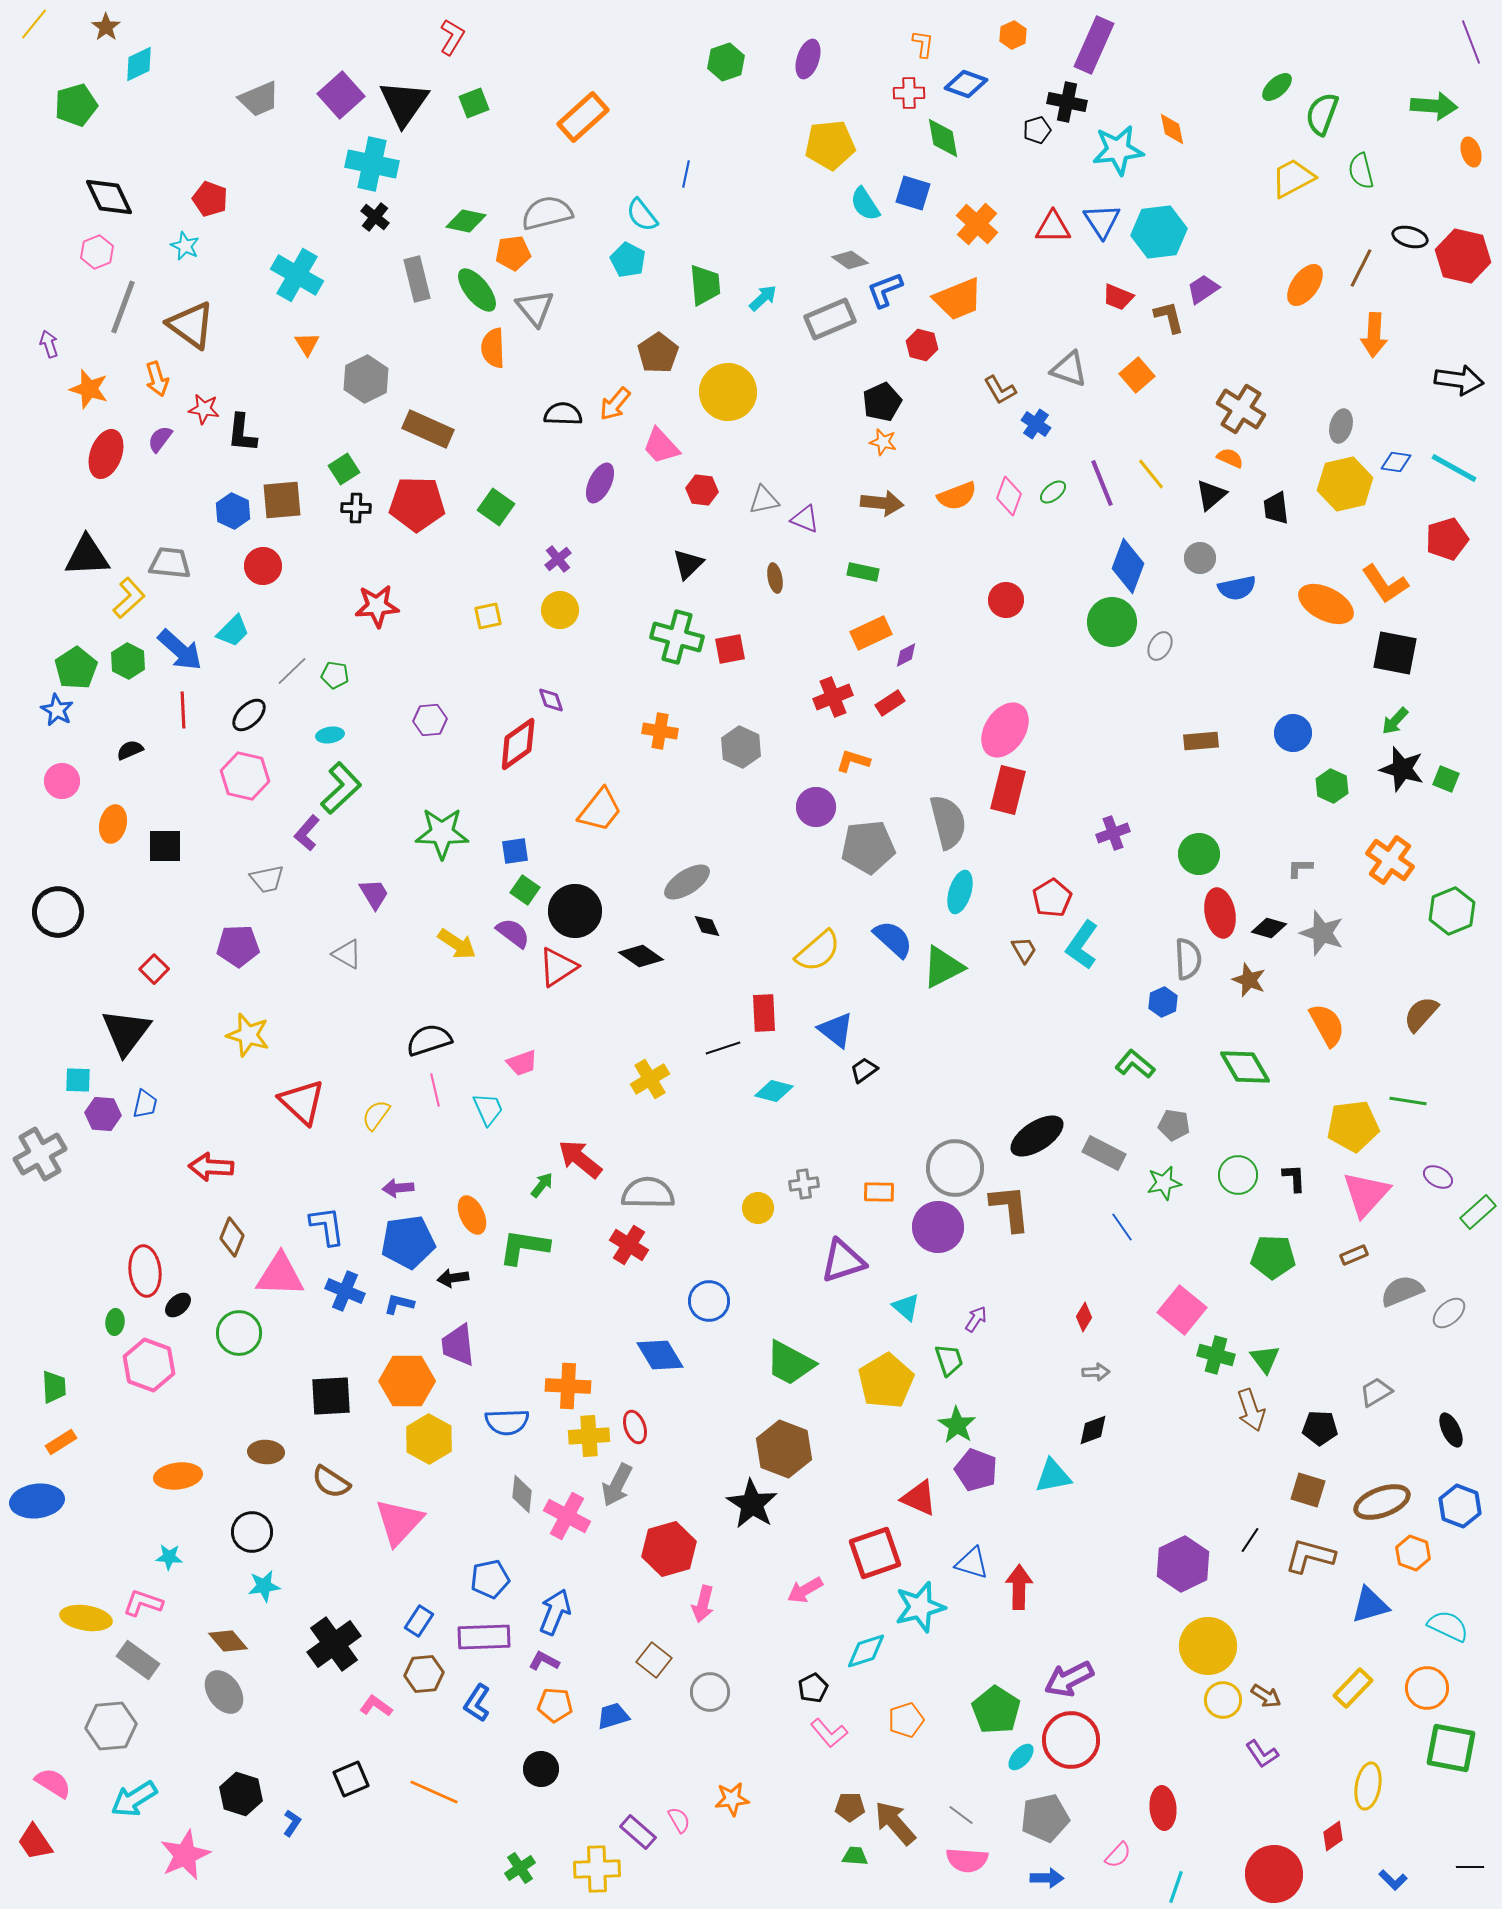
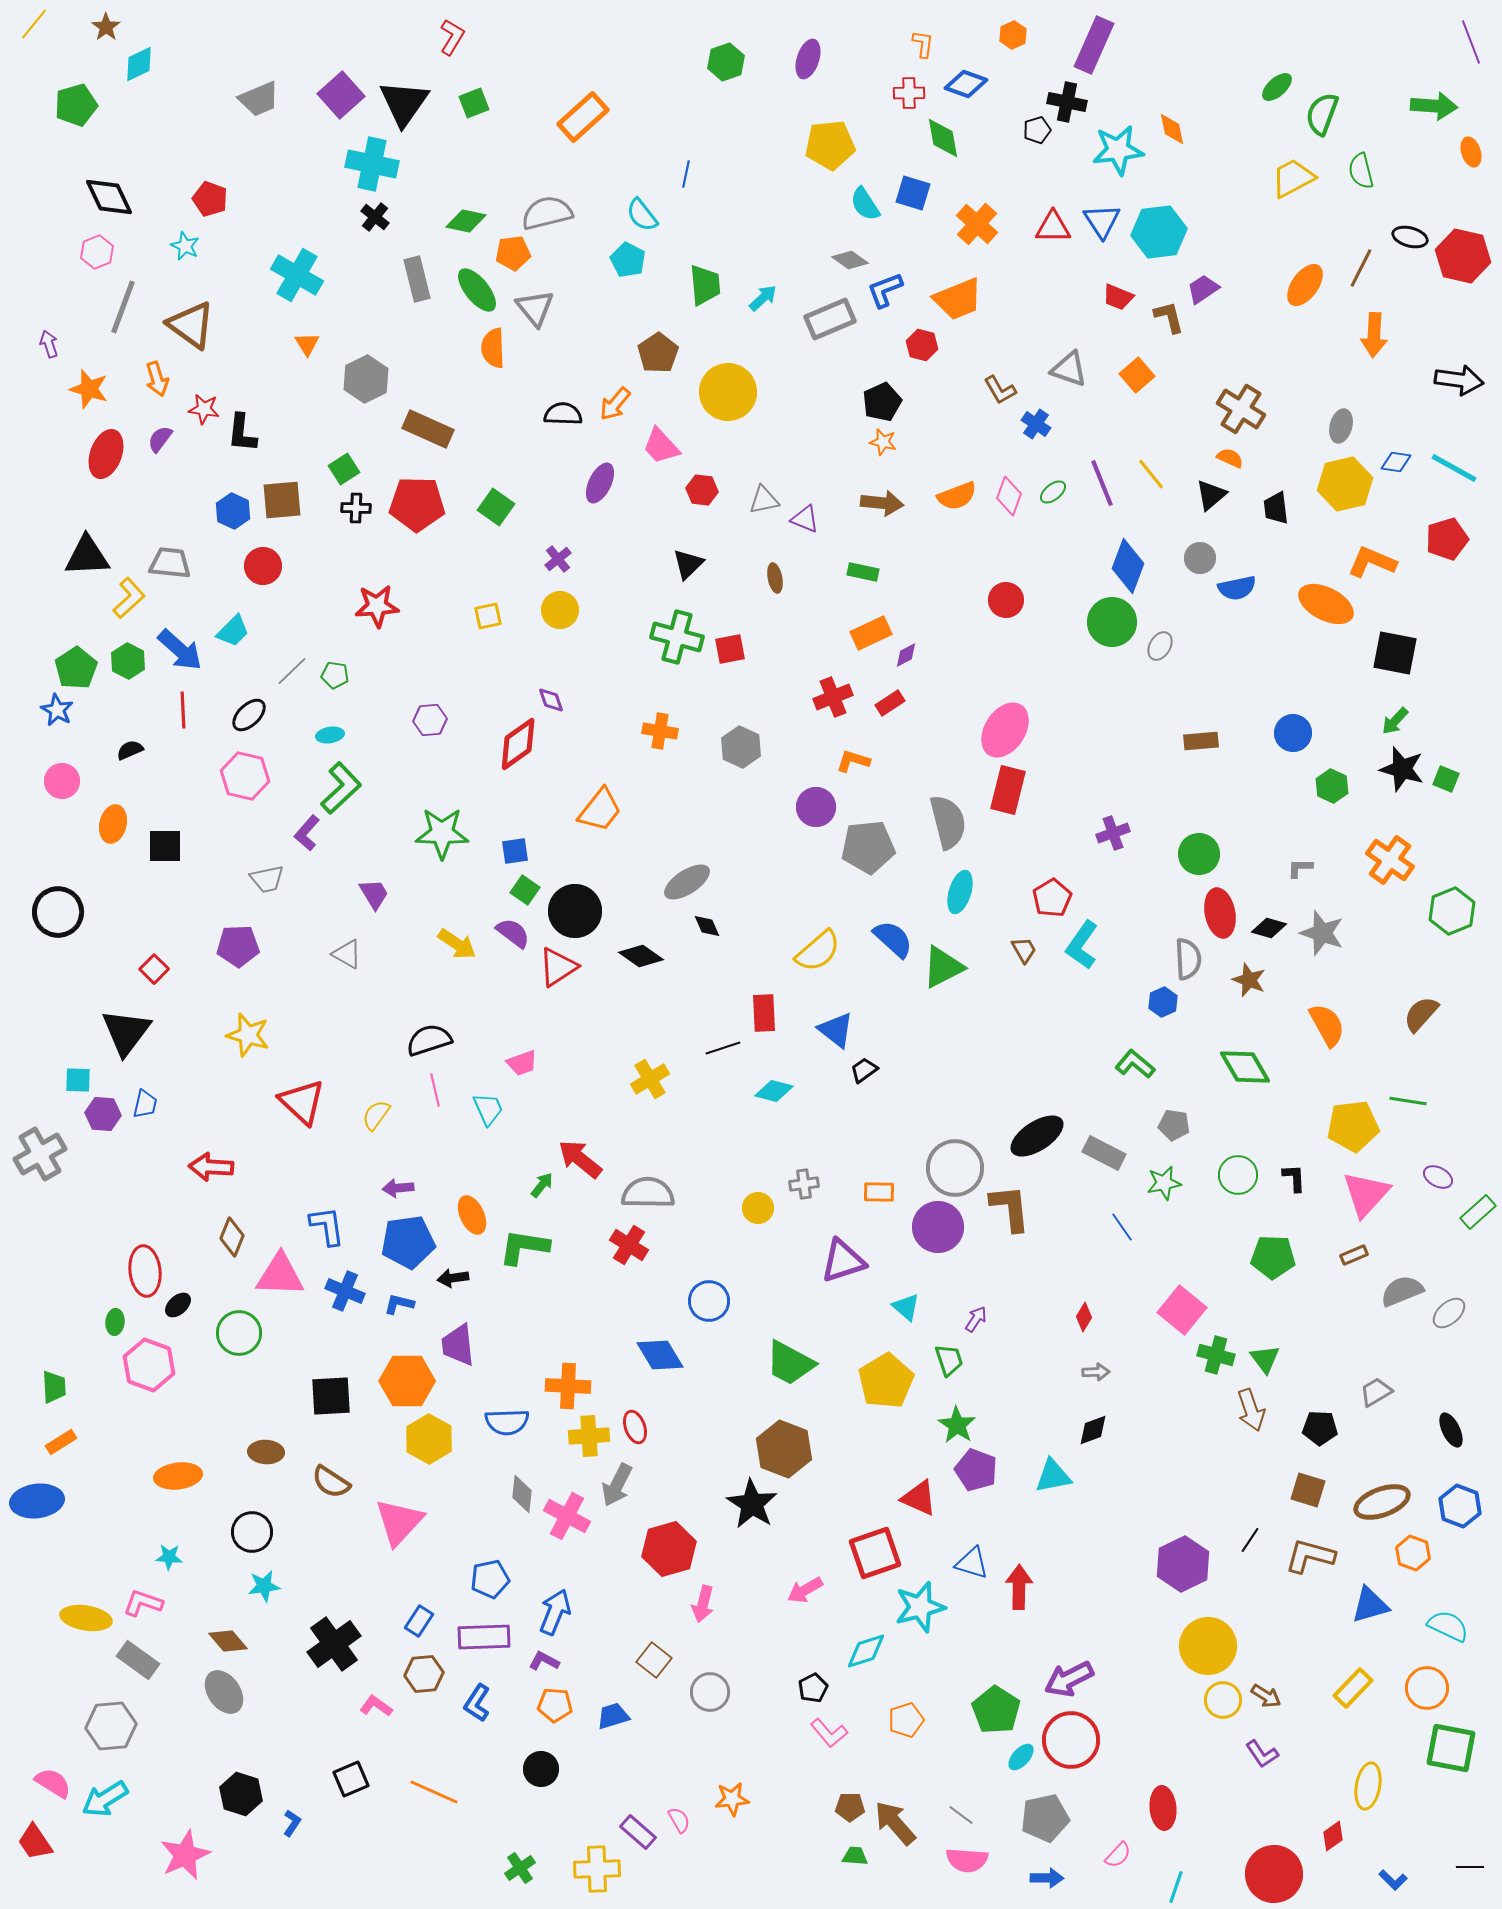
orange L-shape at (1385, 584): moved 13 px left, 22 px up; rotated 147 degrees clockwise
cyan arrow at (134, 1799): moved 29 px left
